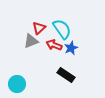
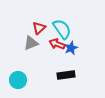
gray triangle: moved 2 px down
red arrow: moved 3 px right, 1 px up
black rectangle: rotated 42 degrees counterclockwise
cyan circle: moved 1 px right, 4 px up
